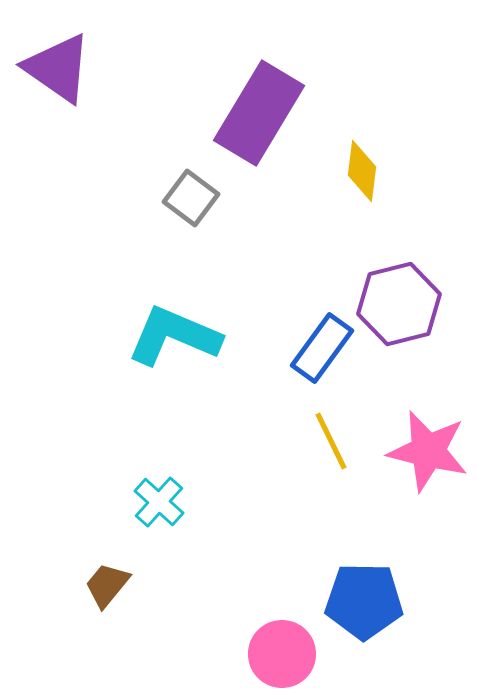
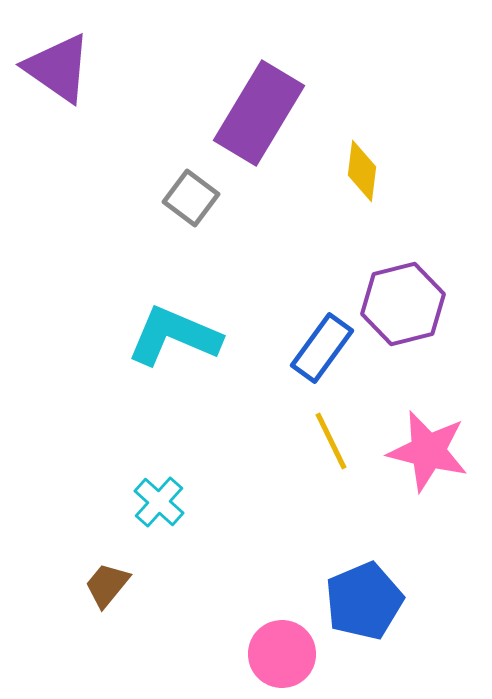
purple hexagon: moved 4 px right
blue pentagon: rotated 24 degrees counterclockwise
